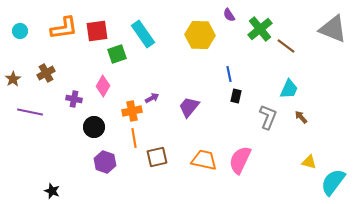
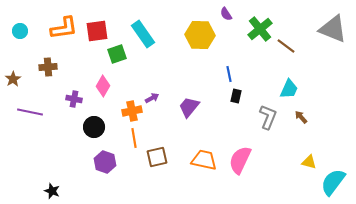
purple semicircle: moved 3 px left, 1 px up
brown cross: moved 2 px right, 6 px up; rotated 24 degrees clockwise
